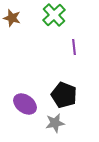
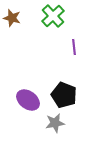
green cross: moved 1 px left, 1 px down
purple ellipse: moved 3 px right, 4 px up
